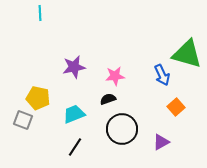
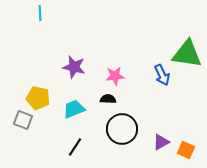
green triangle: rotated 8 degrees counterclockwise
purple star: rotated 25 degrees clockwise
black semicircle: rotated 21 degrees clockwise
orange square: moved 10 px right, 43 px down; rotated 24 degrees counterclockwise
cyan trapezoid: moved 5 px up
